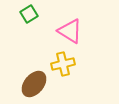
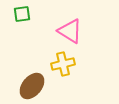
green square: moved 7 px left; rotated 24 degrees clockwise
brown ellipse: moved 2 px left, 2 px down
